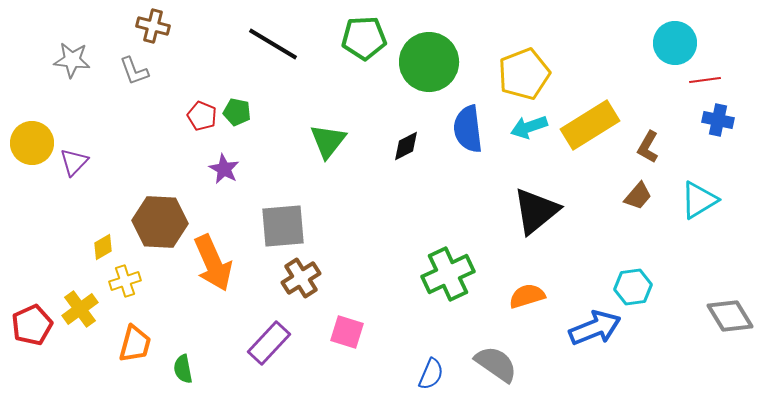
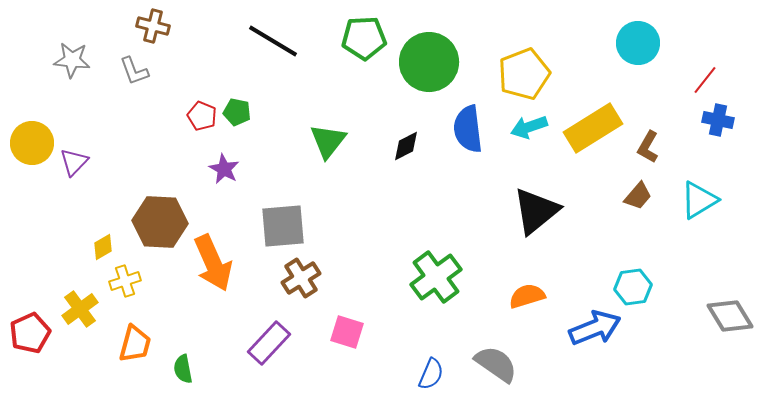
cyan circle at (675, 43): moved 37 px left
black line at (273, 44): moved 3 px up
red line at (705, 80): rotated 44 degrees counterclockwise
yellow rectangle at (590, 125): moved 3 px right, 3 px down
green cross at (448, 274): moved 12 px left, 3 px down; rotated 12 degrees counterclockwise
red pentagon at (32, 325): moved 2 px left, 8 px down
